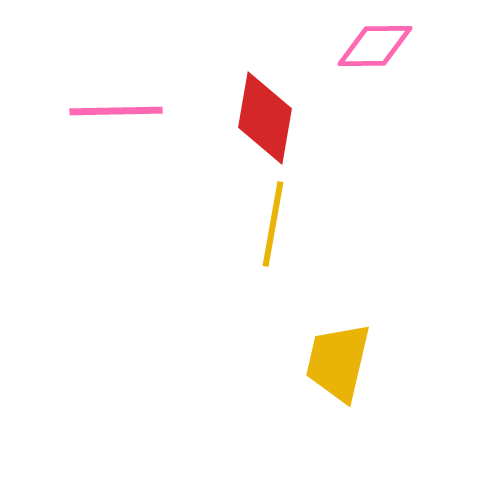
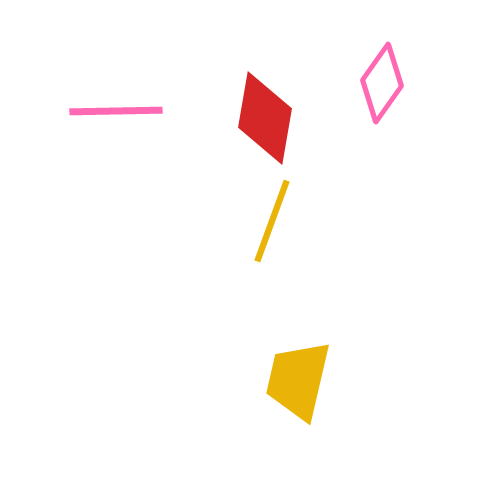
pink diamond: moved 7 px right, 37 px down; rotated 54 degrees counterclockwise
yellow line: moved 1 px left, 3 px up; rotated 10 degrees clockwise
yellow trapezoid: moved 40 px left, 18 px down
